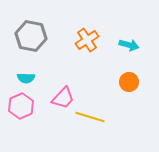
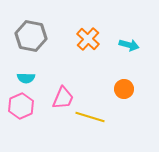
orange cross: moved 1 px right, 1 px up; rotated 15 degrees counterclockwise
orange circle: moved 5 px left, 7 px down
pink trapezoid: rotated 20 degrees counterclockwise
